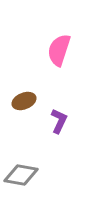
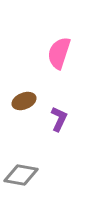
pink semicircle: moved 3 px down
purple L-shape: moved 2 px up
